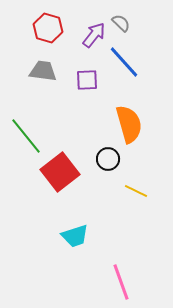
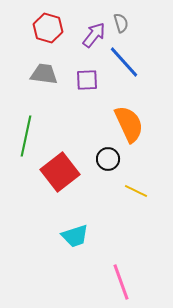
gray semicircle: rotated 30 degrees clockwise
gray trapezoid: moved 1 px right, 3 px down
orange semicircle: rotated 9 degrees counterclockwise
green line: rotated 51 degrees clockwise
